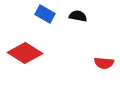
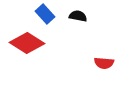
blue rectangle: rotated 18 degrees clockwise
red diamond: moved 2 px right, 10 px up
